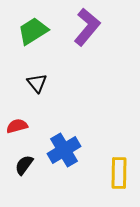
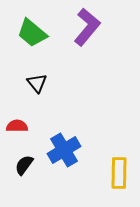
green trapezoid: moved 1 px left, 2 px down; rotated 108 degrees counterclockwise
red semicircle: rotated 15 degrees clockwise
